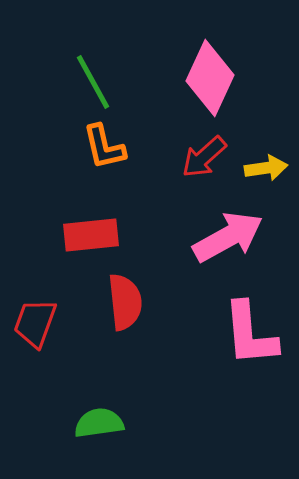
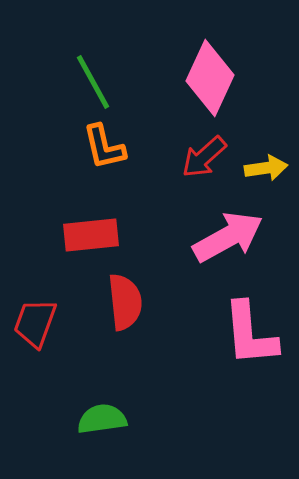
green semicircle: moved 3 px right, 4 px up
